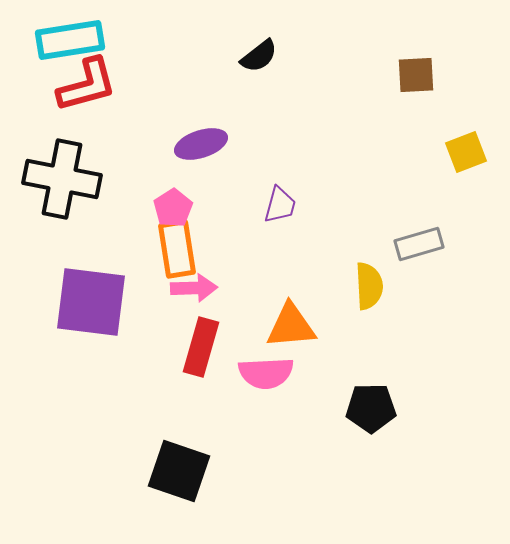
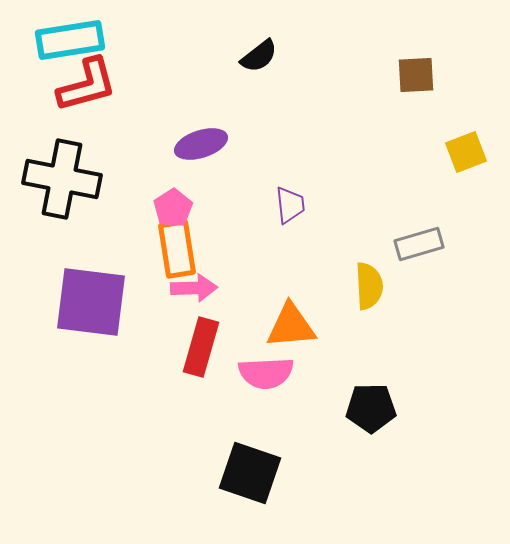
purple trapezoid: moved 10 px right; rotated 21 degrees counterclockwise
black square: moved 71 px right, 2 px down
